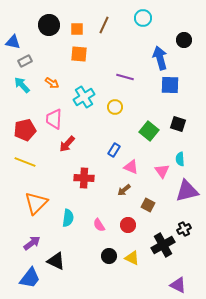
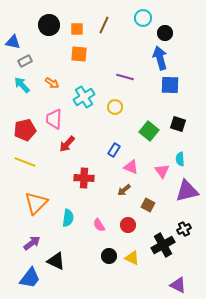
black circle at (184, 40): moved 19 px left, 7 px up
